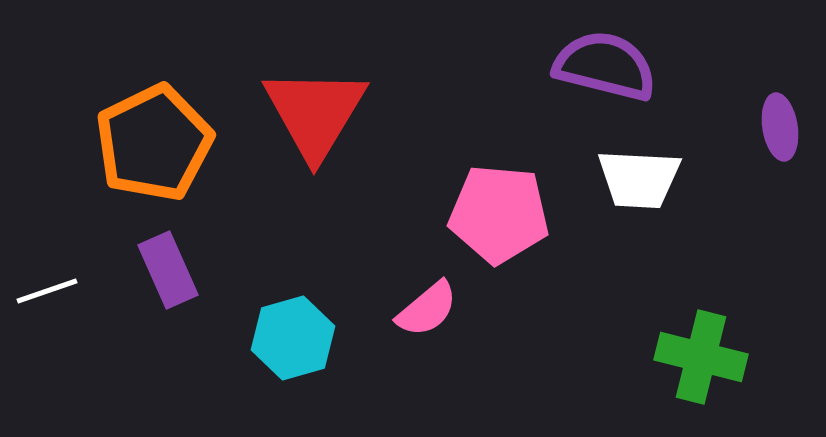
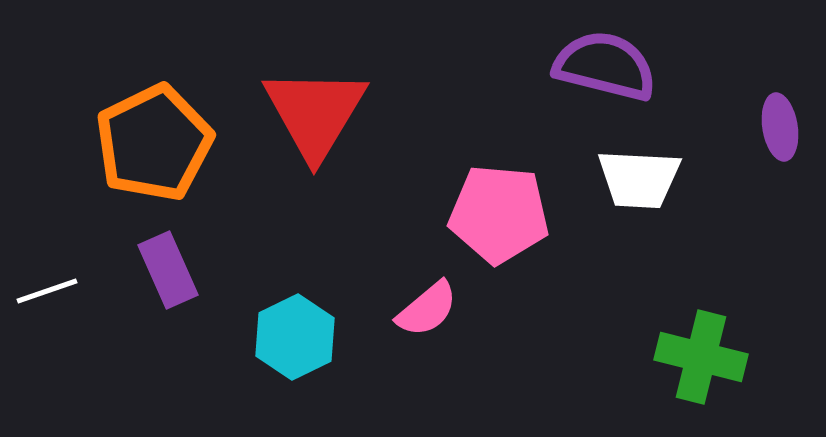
cyan hexagon: moved 2 px right, 1 px up; rotated 10 degrees counterclockwise
